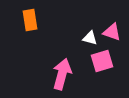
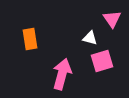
orange rectangle: moved 19 px down
pink triangle: moved 13 px up; rotated 36 degrees clockwise
